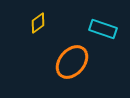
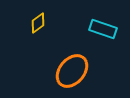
orange ellipse: moved 9 px down
